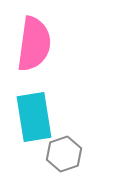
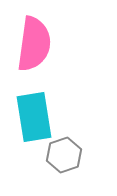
gray hexagon: moved 1 px down
